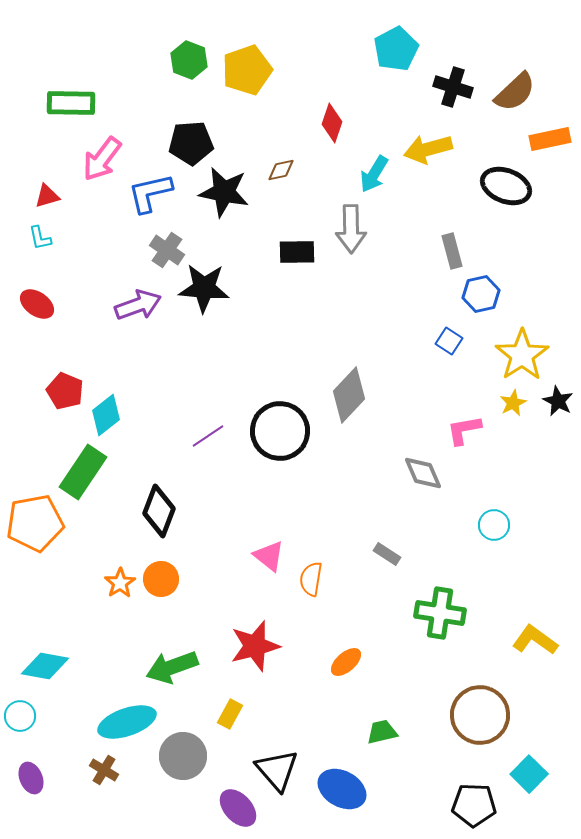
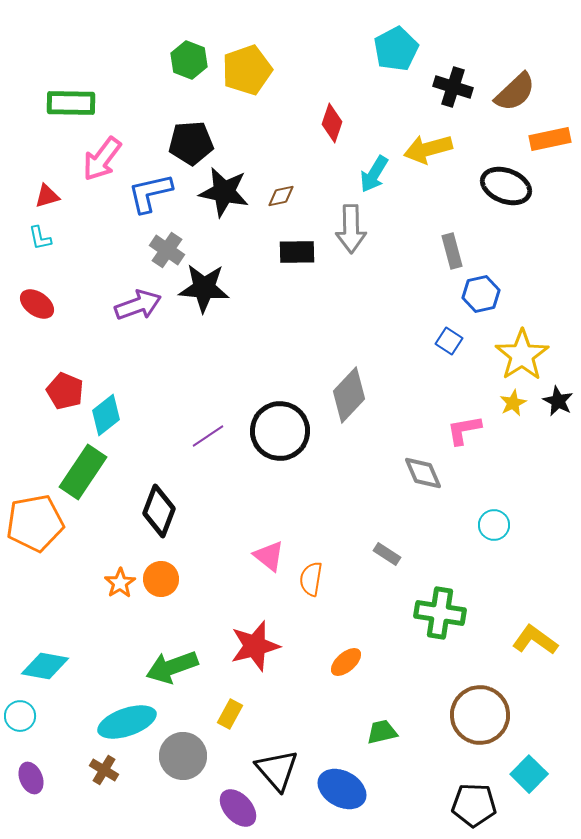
brown diamond at (281, 170): moved 26 px down
